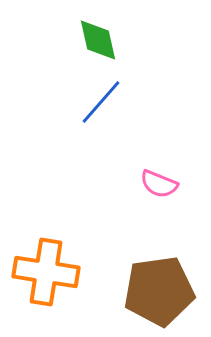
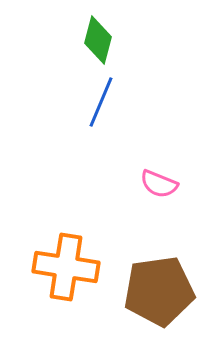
green diamond: rotated 27 degrees clockwise
blue line: rotated 18 degrees counterclockwise
orange cross: moved 20 px right, 5 px up
